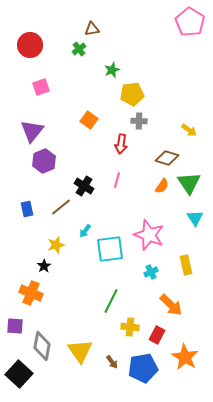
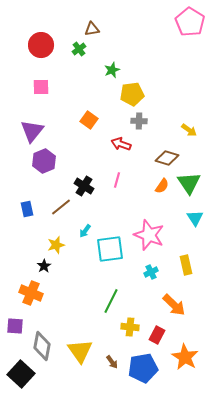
red circle: moved 11 px right
pink square: rotated 18 degrees clockwise
red arrow: rotated 102 degrees clockwise
orange arrow: moved 3 px right
black square: moved 2 px right
